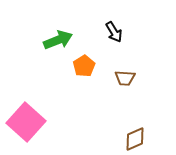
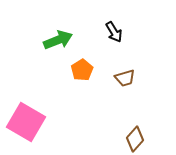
orange pentagon: moved 2 px left, 4 px down
brown trapezoid: rotated 20 degrees counterclockwise
pink square: rotated 12 degrees counterclockwise
brown diamond: rotated 25 degrees counterclockwise
